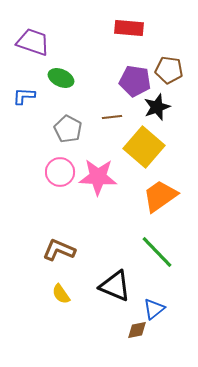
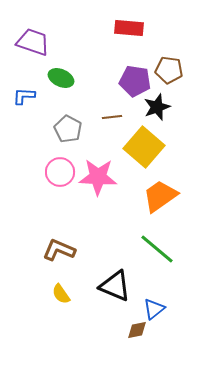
green line: moved 3 px up; rotated 6 degrees counterclockwise
